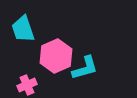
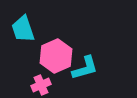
pink cross: moved 14 px right
